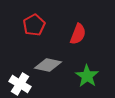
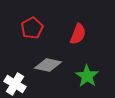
red pentagon: moved 2 px left, 3 px down
white cross: moved 5 px left
